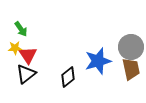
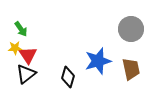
gray circle: moved 18 px up
black diamond: rotated 35 degrees counterclockwise
